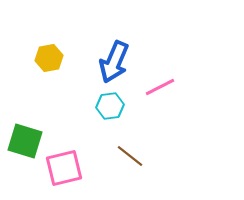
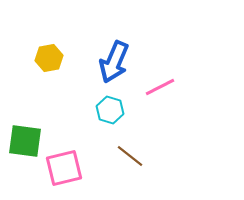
cyan hexagon: moved 4 px down; rotated 24 degrees clockwise
green square: rotated 9 degrees counterclockwise
